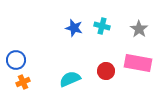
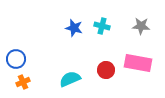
gray star: moved 2 px right, 3 px up; rotated 30 degrees counterclockwise
blue circle: moved 1 px up
red circle: moved 1 px up
